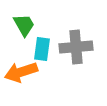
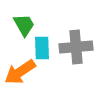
cyan rectangle: moved 1 px up; rotated 10 degrees counterclockwise
orange arrow: moved 1 px left; rotated 16 degrees counterclockwise
